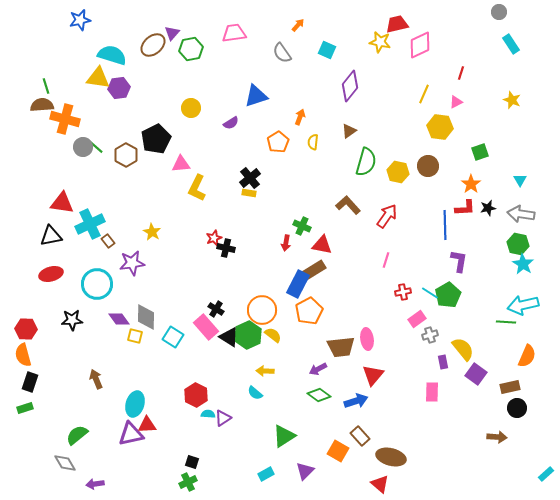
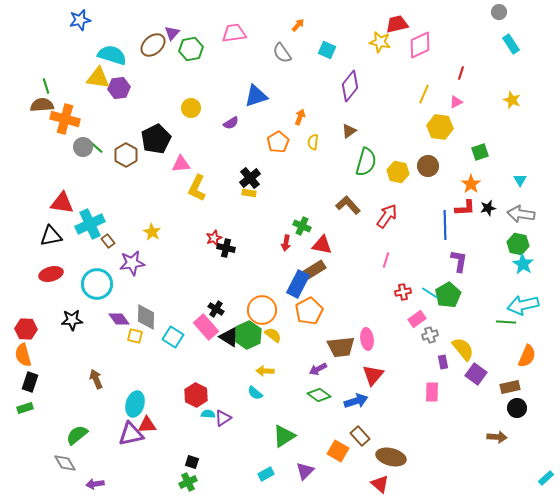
cyan rectangle at (546, 474): moved 4 px down
